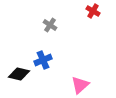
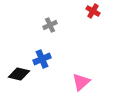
gray cross: rotated 32 degrees clockwise
blue cross: moved 1 px left, 1 px up
pink triangle: moved 1 px right, 3 px up
